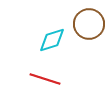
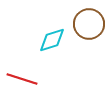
red line: moved 23 px left
